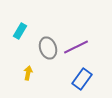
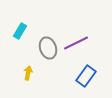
purple line: moved 4 px up
blue rectangle: moved 4 px right, 3 px up
